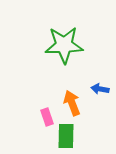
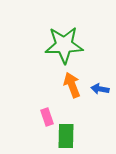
orange arrow: moved 18 px up
